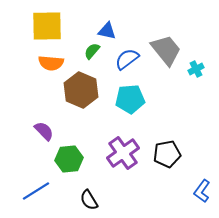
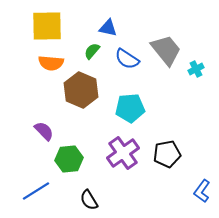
blue triangle: moved 1 px right, 3 px up
blue semicircle: rotated 110 degrees counterclockwise
cyan pentagon: moved 9 px down
